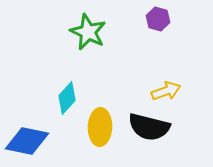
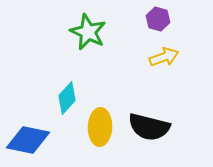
yellow arrow: moved 2 px left, 34 px up
blue diamond: moved 1 px right, 1 px up
